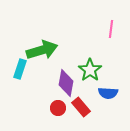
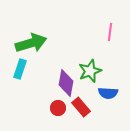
pink line: moved 1 px left, 3 px down
green arrow: moved 11 px left, 7 px up
green star: moved 1 px down; rotated 15 degrees clockwise
